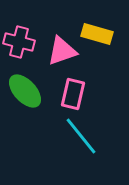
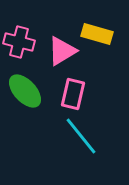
pink triangle: rotated 12 degrees counterclockwise
